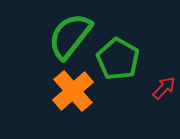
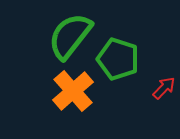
green pentagon: rotated 12 degrees counterclockwise
